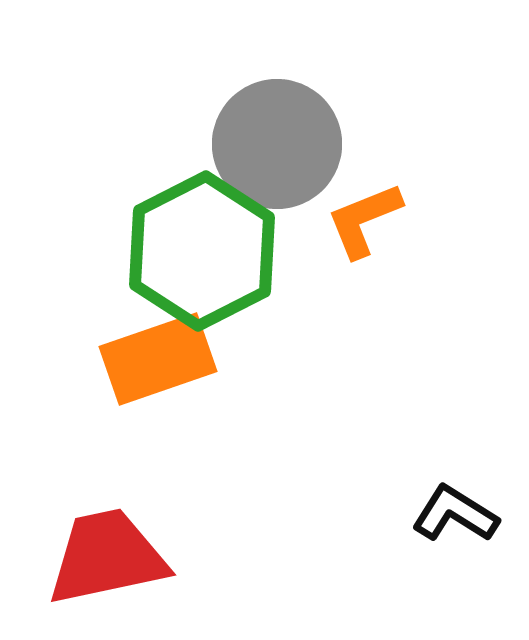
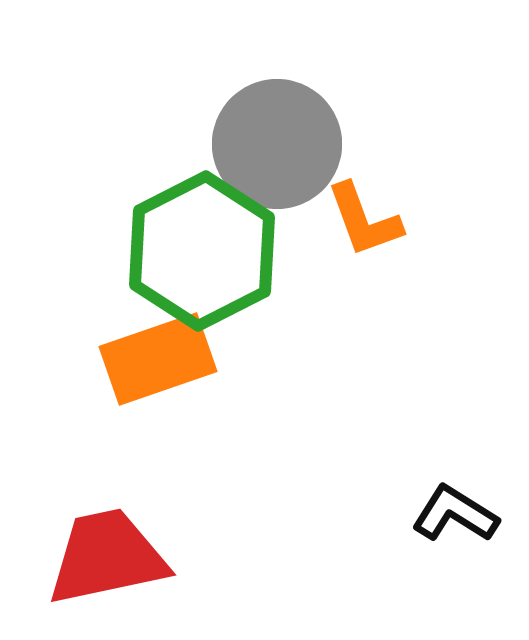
orange L-shape: rotated 88 degrees counterclockwise
